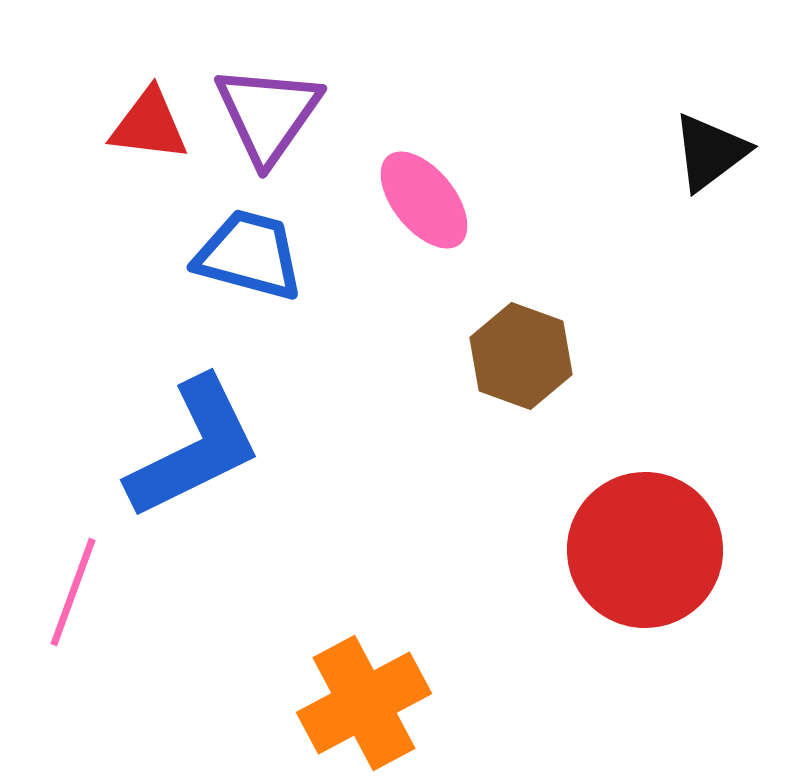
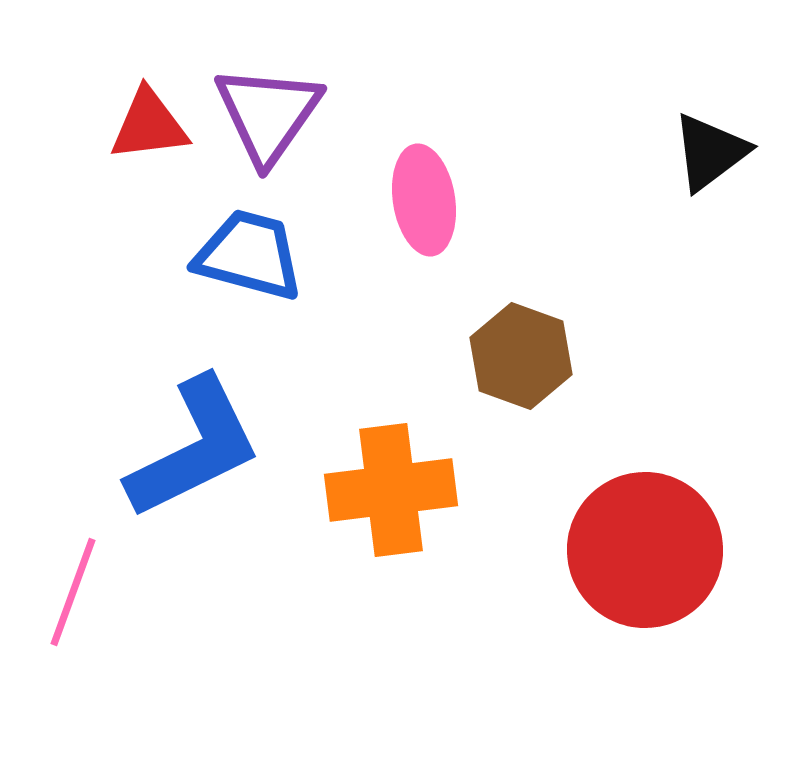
red triangle: rotated 14 degrees counterclockwise
pink ellipse: rotated 30 degrees clockwise
orange cross: moved 27 px right, 213 px up; rotated 21 degrees clockwise
